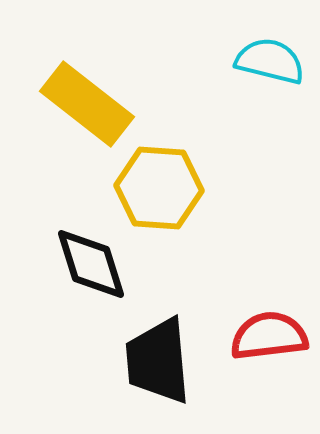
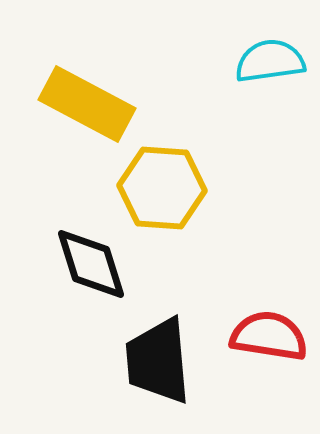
cyan semicircle: rotated 22 degrees counterclockwise
yellow rectangle: rotated 10 degrees counterclockwise
yellow hexagon: moved 3 px right
red semicircle: rotated 16 degrees clockwise
